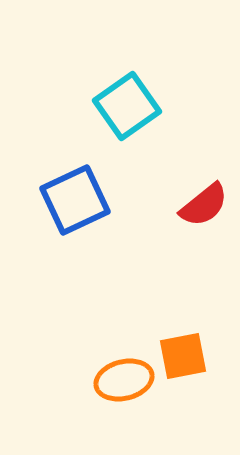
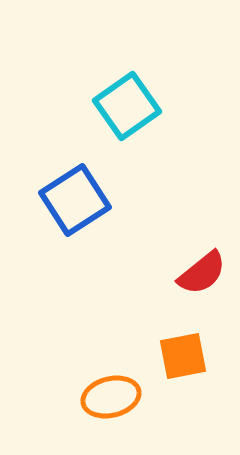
blue square: rotated 8 degrees counterclockwise
red semicircle: moved 2 px left, 68 px down
orange ellipse: moved 13 px left, 17 px down
